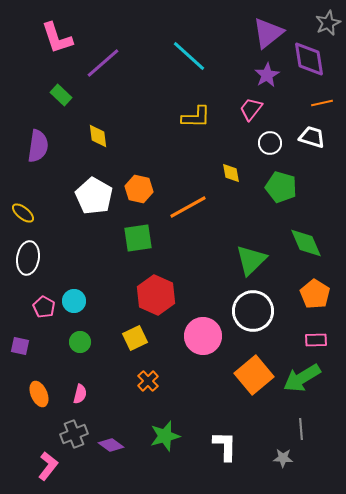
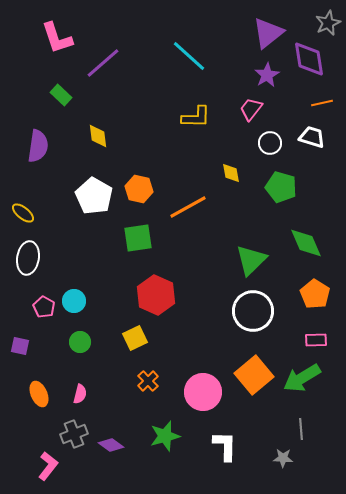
pink circle at (203, 336): moved 56 px down
